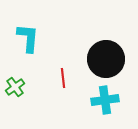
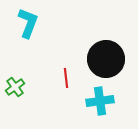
cyan L-shape: moved 15 px up; rotated 16 degrees clockwise
red line: moved 3 px right
cyan cross: moved 5 px left, 1 px down
